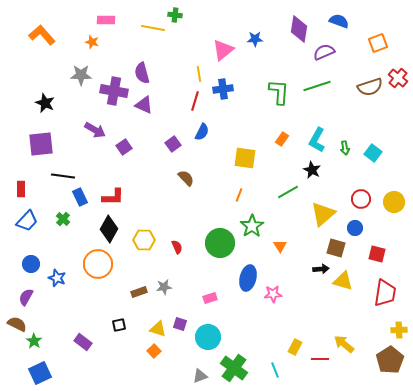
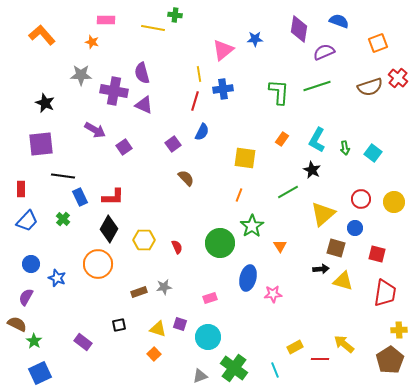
yellow rectangle at (295, 347): rotated 35 degrees clockwise
orange square at (154, 351): moved 3 px down
